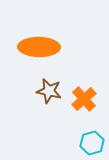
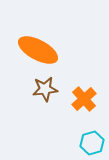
orange ellipse: moved 1 px left, 3 px down; rotated 27 degrees clockwise
brown star: moved 4 px left, 2 px up; rotated 20 degrees counterclockwise
